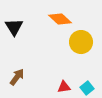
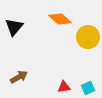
black triangle: rotated 12 degrees clockwise
yellow circle: moved 7 px right, 5 px up
brown arrow: moved 2 px right; rotated 24 degrees clockwise
cyan square: moved 1 px right; rotated 16 degrees clockwise
